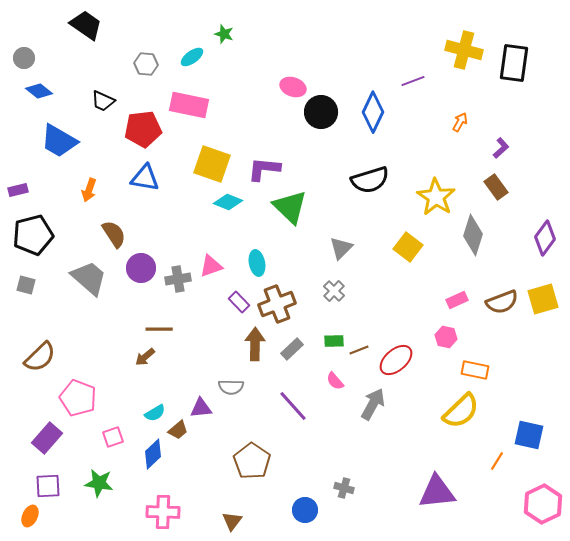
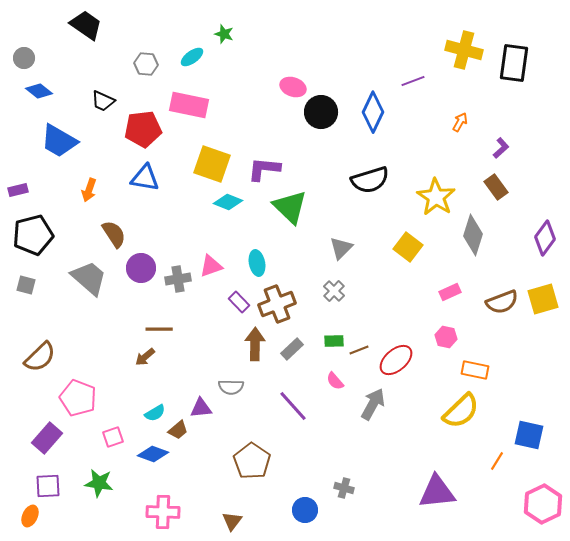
pink rectangle at (457, 300): moved 7 px left, 8 px up
blue diamond at (153, 454): rotated 64 degrees clockwise
